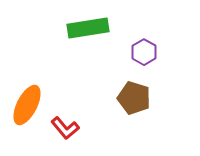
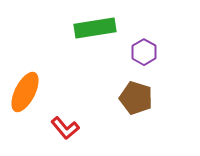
green rectangle: moved 7 px right
brown pentagon: moved 2 px right
orange ellipse: moved 2 px left, 13 px up
